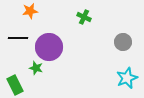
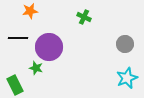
gray circle: moved 2 px right, 2 px down
